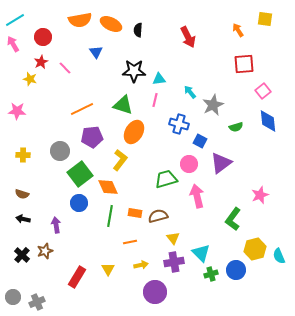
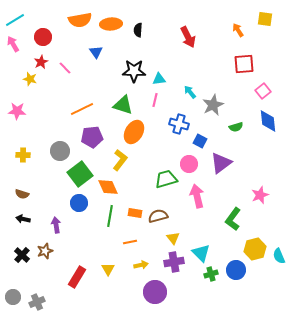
orange ellipse at (111, 24): rotated 30 degrees counterclockwise
